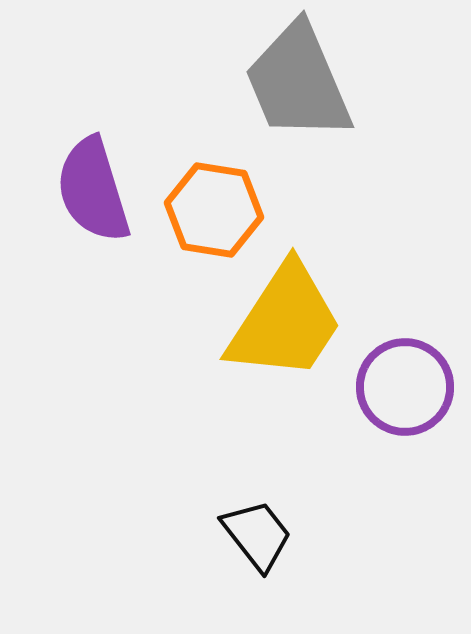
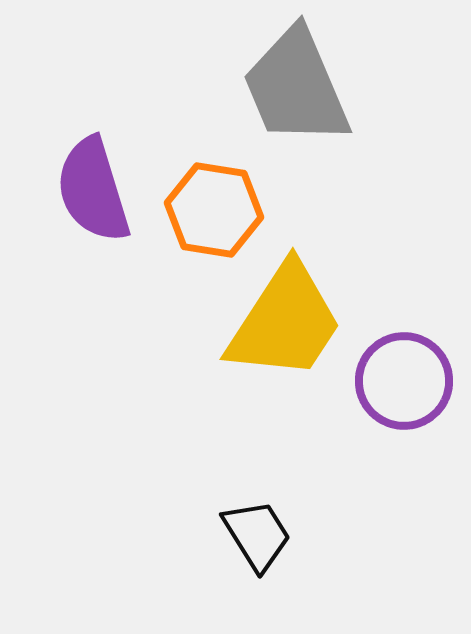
gray trapezoid: moved 2 px left, 5 px down
purple circle: moved 1 px left, 6 px up
black trapezoid: rotated 6 degrees clockwise
